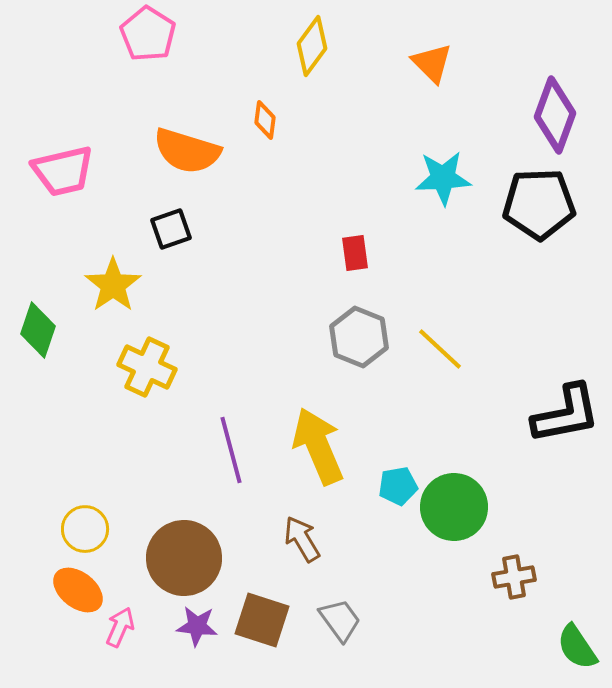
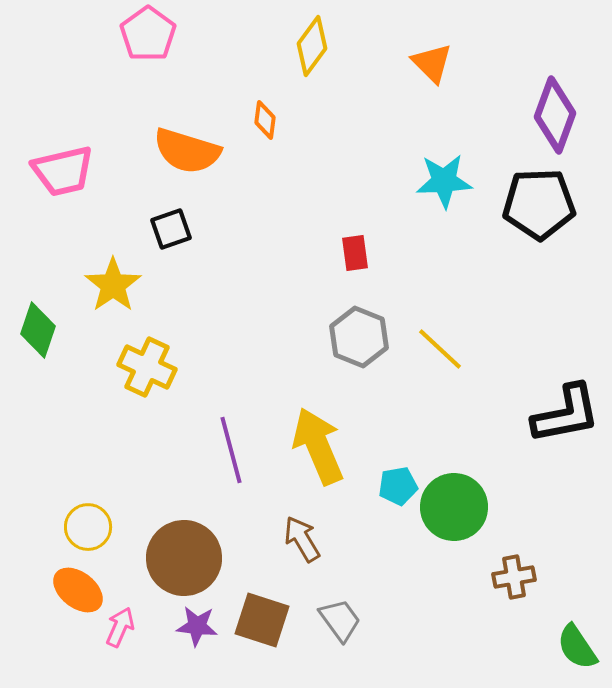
pink pentagon: rotated 4 degrees clockwise
cyan star: moved 1 px right, 3 px down
yellow circle: moved 3 px right, 2 px up
